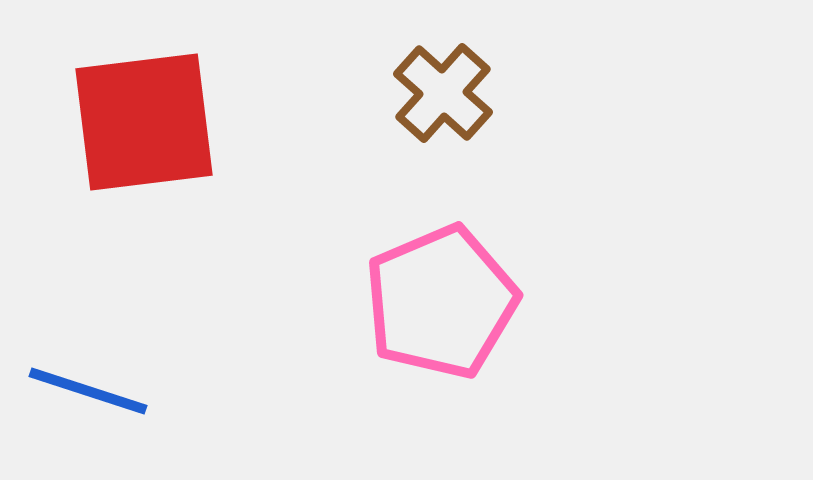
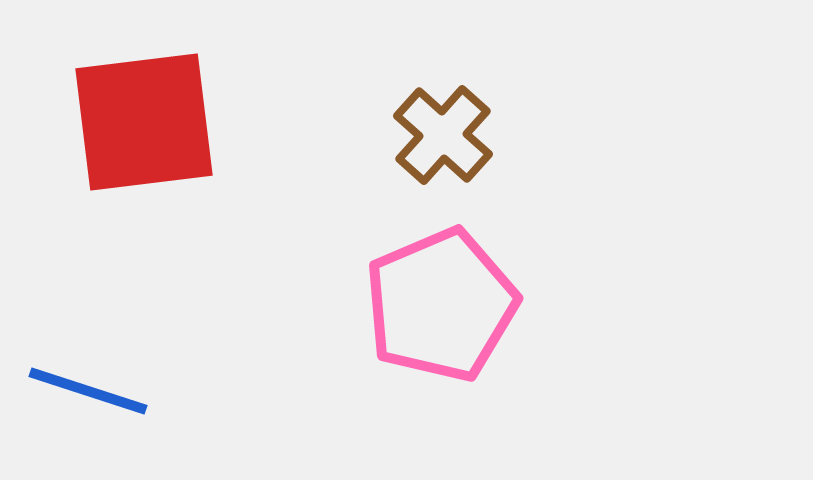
brown cross: moved 42 px down
pink pentagon: moved 3 px down
